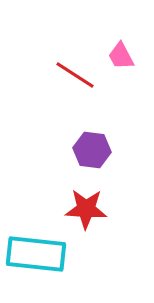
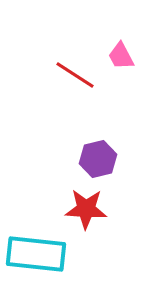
purple hexagon: moved 6 px right, 9 px down; rotated 21 degrees counterclockwise
